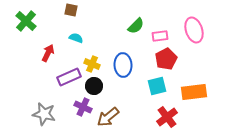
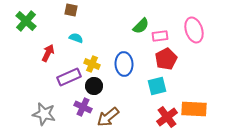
green semicircle: moved 5 px right
blue ellipse: moved 1 px right, 1 px up
orange rectangle: moved 17 px down; rotated 10 degrees clockwise
